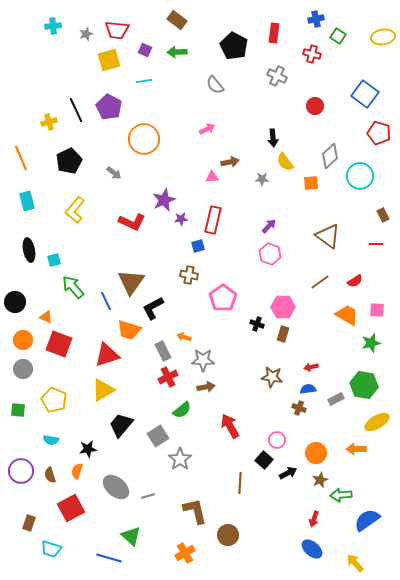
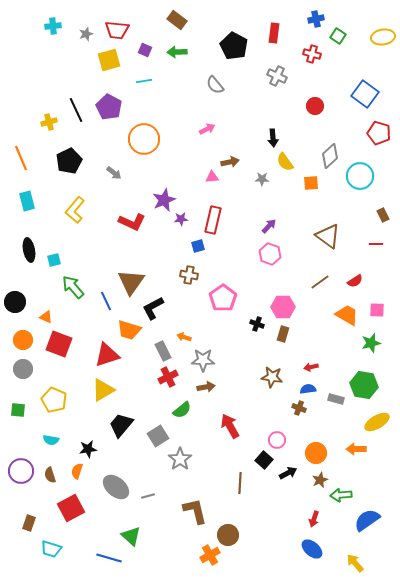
gray rectangle at (336, 399): rotated 42 degrees clockwise
orange cross at (185, 553): moved 25 px right, 2 px down
